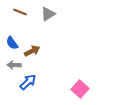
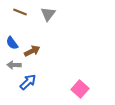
gray triangle: rotated 21 degrees counterclockwise
